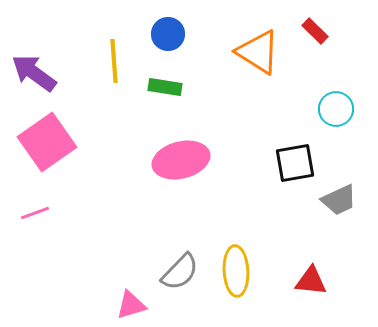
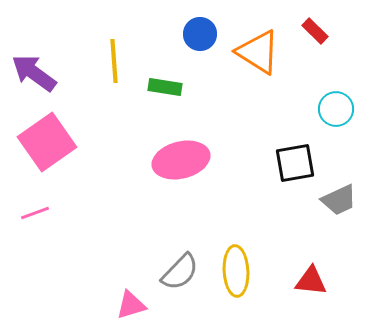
blue circle: moved 32 px right
